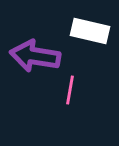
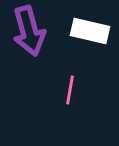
purple arrow: moved 6 px left, 25 px up; rotated 114 degrees counterclockwise
